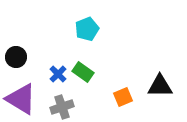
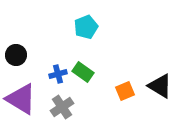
cyan pentagon: moved 1 px left, 2 px up
black circle: moved 2 px up
blue cross: rotated 30 degrees clockwise
black triangle: rotated 32 degrees clockwise
orange square: moved 2 px right, 6 px up
gray cross: rotated 15 degrees counterclockwise
